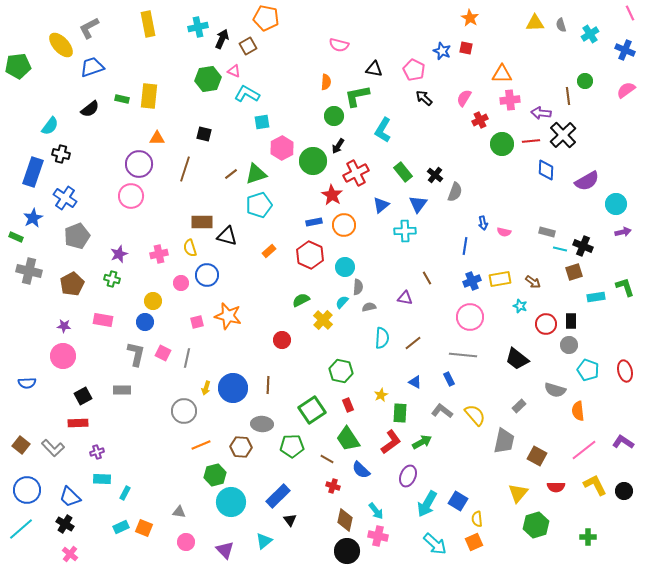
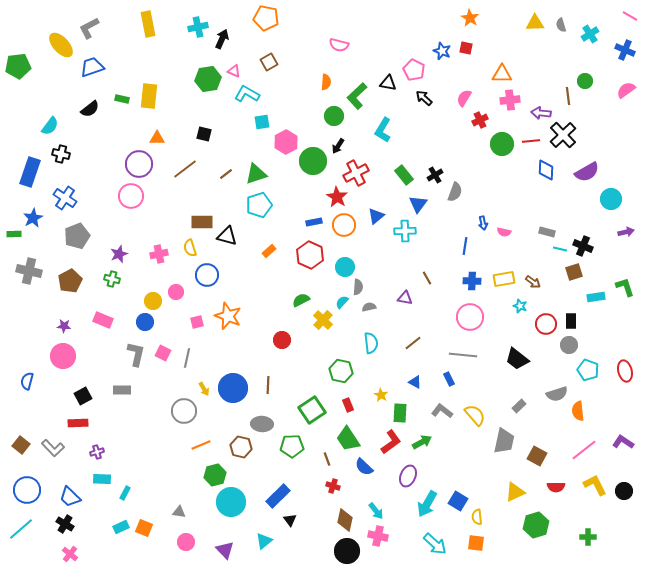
pink line at (630, 13): moved 3 px down; rotated 35 degrees counterclockwise
brown square at (248, 46): moved 21 px right, 16 px down
black triangle at (374, 69): moved 14 px right, 14 px down
green L-shape at (357, 96): rotated 32 degrees counterclockwise
pink hexagon at (282, 148): moved 4 px right, 6 px up
brown line at (185, 169): rotated 35 degrees clockwise
blue rectangle at (33, 172): moved 3 px left
green rectangle at (403, 172): moved 1 px right, 3 px down
brown line at (231, 174): moved 5 px left
black cross at (435, 175): rotated 21 degrees clockwise
purple semicircle at (587, 181): moved 9 px up
red star at (332, 195): moved 5 px right, 2 px down
cyan circle at (616, 204): moved 5 px left, 5 px up
blue triangle at (381, 205): moved 5 px left, 11 px down
purple arrow at (623, 232): moved 3 px right
green rectangle at (16, 237): moved 2 px left, 3 px up; rotated 24 degrees counterclockwise
yellow rectangle at (500, 279): moved 4 px right
blue cross at (472, 281): rotated 24 degrees clockwise
pink circle at (181, 283): moved 5 px left, 9 px down
brown pentagon at (72, 284): moved 2 px left, 3 px up
orange star at (228, 316): rotated 8 degrees clockwise
pink rectangle at (103, 320): rotated 12 degrees clockwise
cyan semicircle at (382, 338): moved 11 px left, 5 px down; rotated 10 degrees counterclockwise
blue semicircle at (27, 383): moved 2 px up; rotated 108 degrees clockwise
yellow arrow at (206, 388): moved 2 px left, 1 px down; rotated 48 degrees counterclockwise
gray semicircle at (555, 390): moved 2 px right, 4 px down; rotated 35 degrees counterclockwise
yellow star at (381, 395): rotated 16 degrees counterclockwise
brown hexagon at (241, 447): rotated 10 degrees clockwise
brown line at (327, 459): rotated 40 degrees clockwise
blue semicircle at (361, 470): moved 3 px right, 3 px up
yellow triangle at (518, 493): moved 3 px left, 1 px up; rotated 25 degrees clockwise
yellow semicircle at (477, 519): moved 2 px up
orange square at (474, 542): moved 2 px right, 1 px down; rotated 30 degrees clockwise
